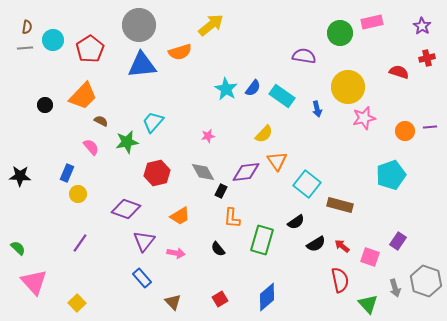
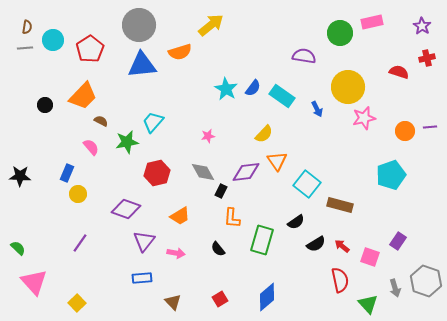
blue arrow at (317, 109): rotated 14 degrees counterclockwise
blue rectangle at (142, 278): rotated 54 degrees counterclockwise
